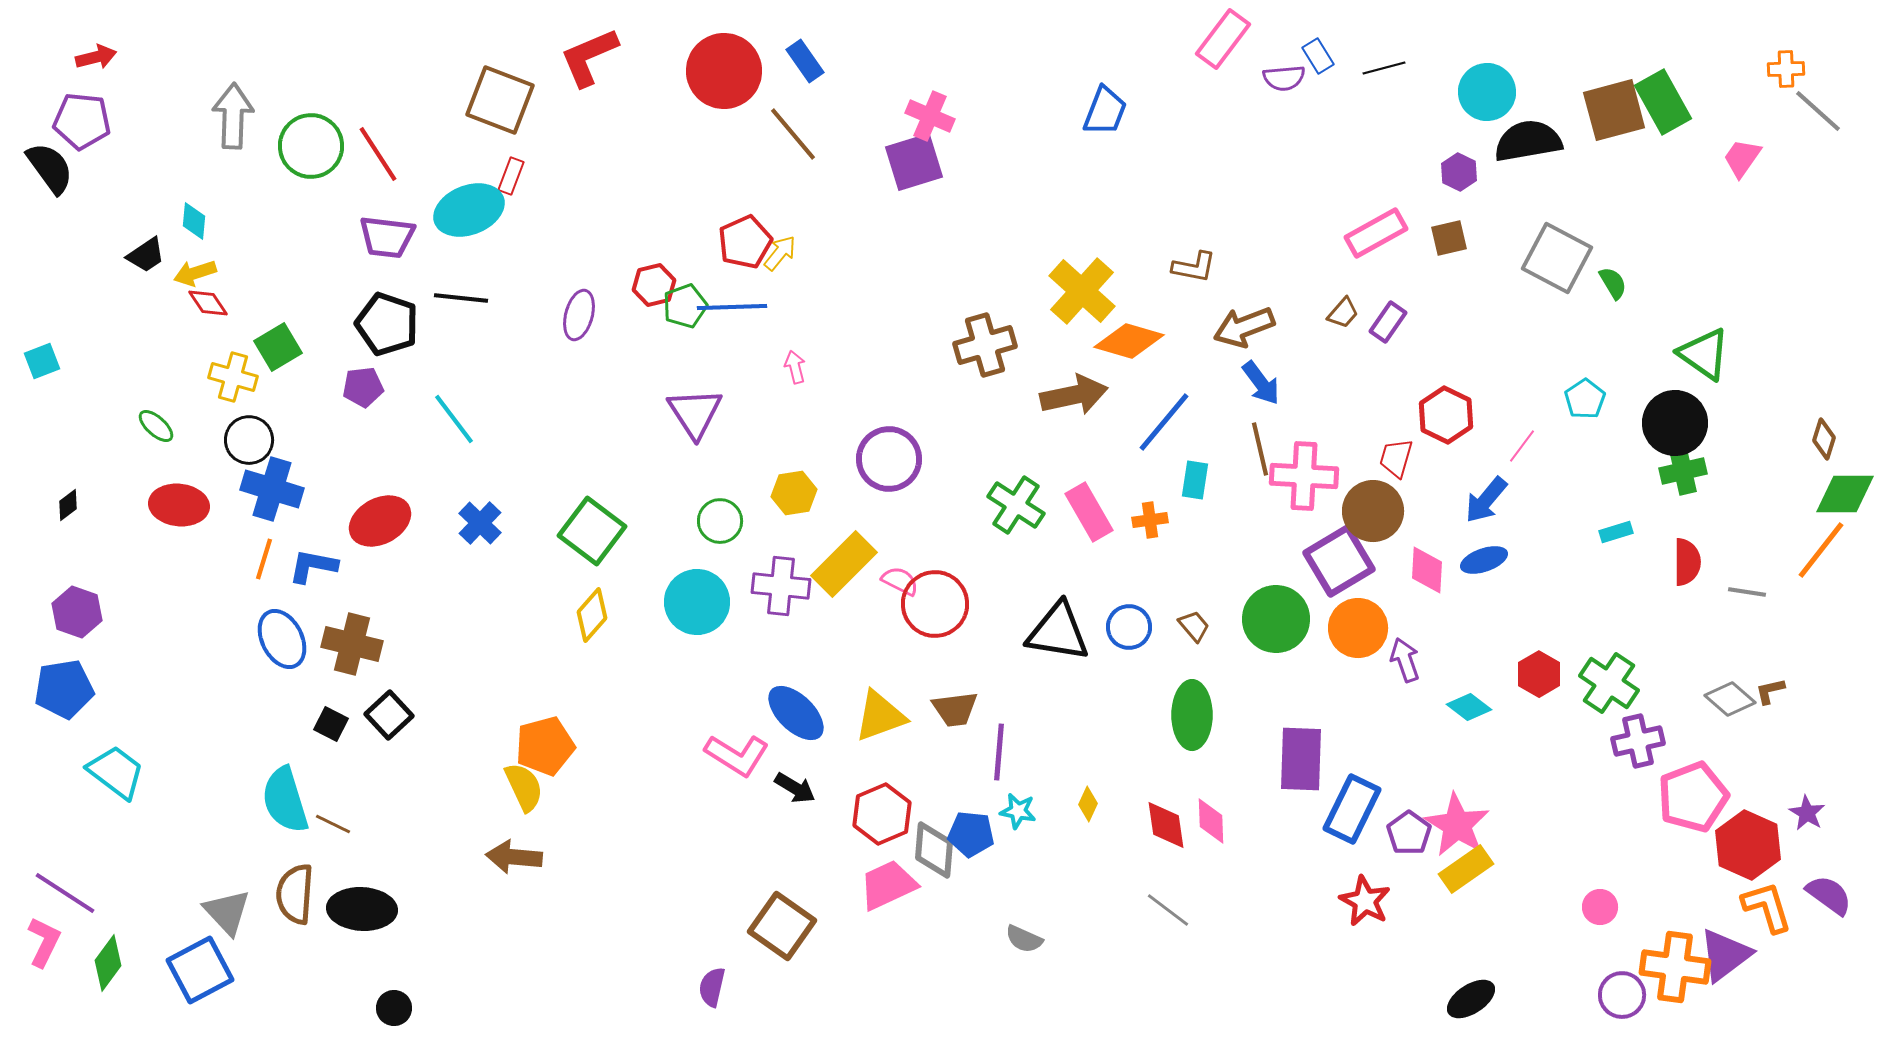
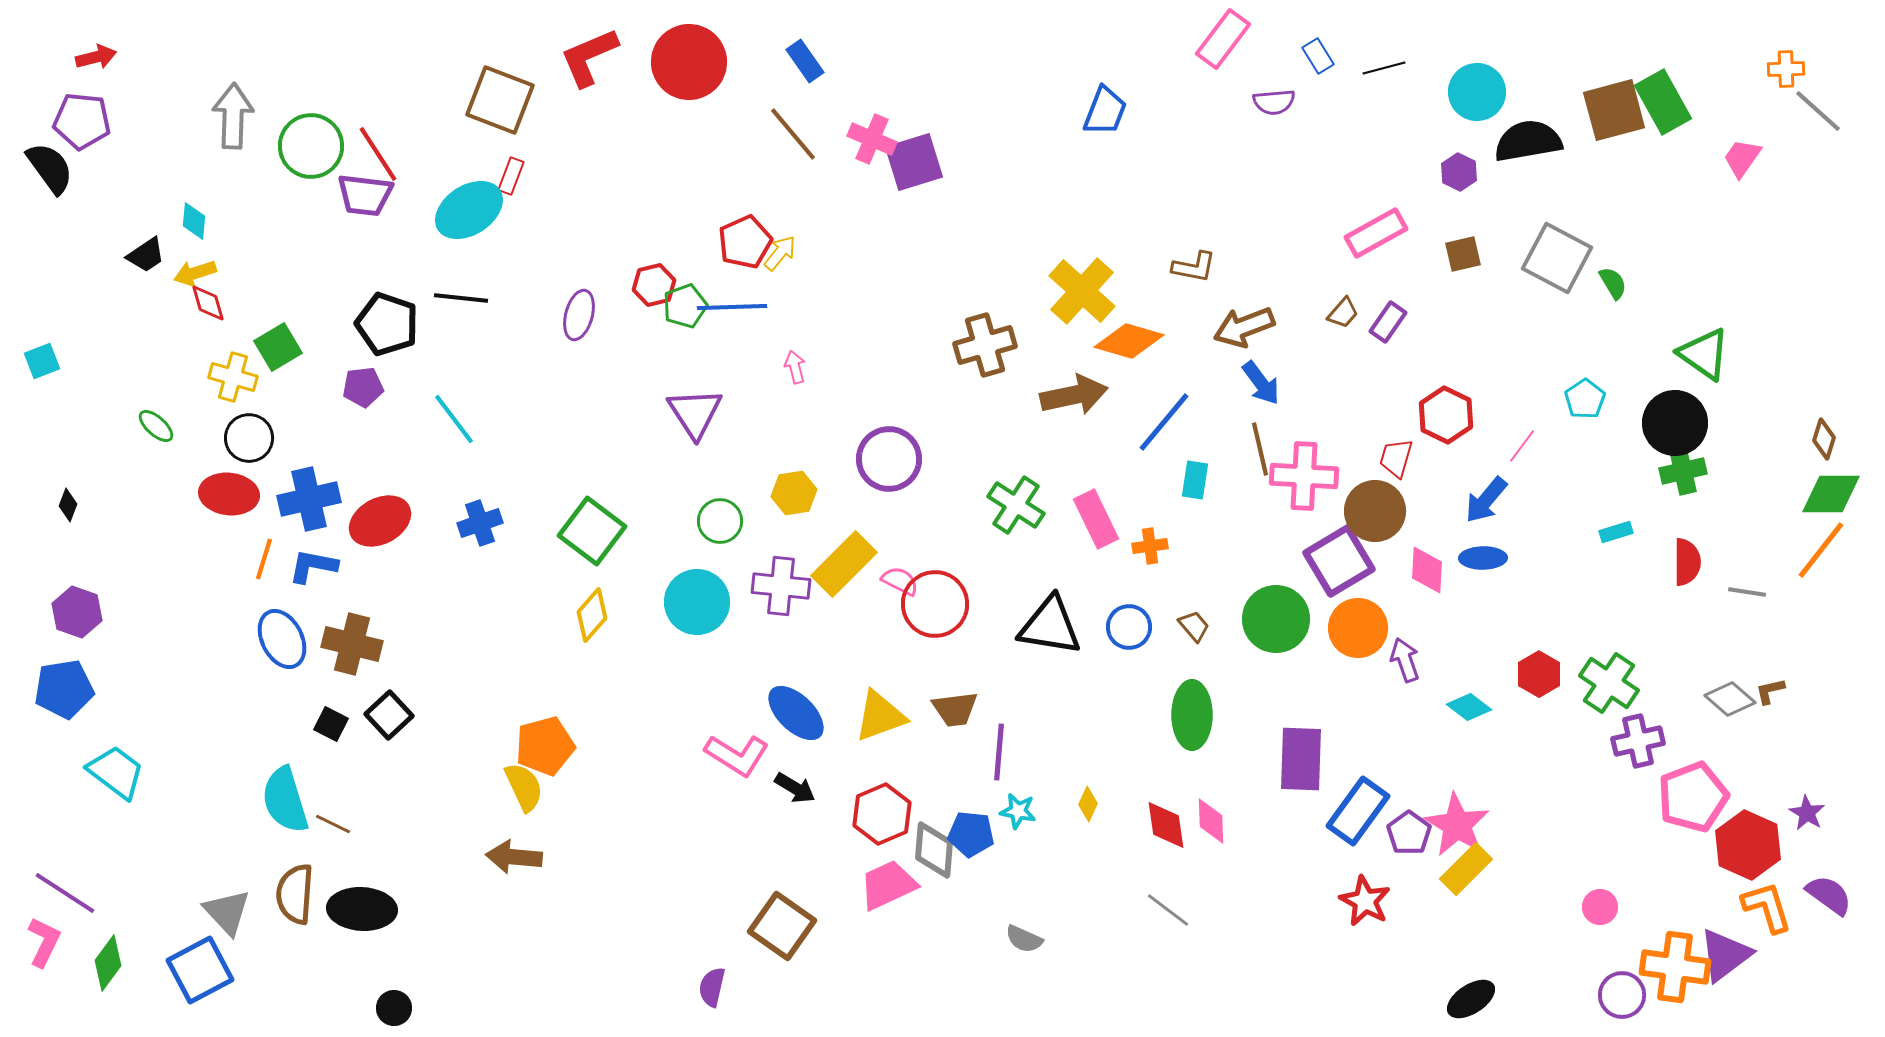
red circle at (724, 71): moved 35 px left, 9 px up
purple semicircle at (1284, 78): moved 10 px left, 24 px down
cyan circle at (1487, 92): moved 10 px left
pink cross at (930, 116): moved 58 px left, 23 px down
cyan ellipse at (469, 210): rotated 12 degrees counterclockwise
purple trapezoid at (387, 237): moved 22 px left, 42 px up
brown square at (1449, 238): moved 14 px right, 16 px down
red diamond at (208, 303): rotated 18 degrees clockwise
black circle at (249, 440): moved 2 px up
blue cross at (272, 489): moved 37 px right, 10 px down; rotated 30 degrees counterclockwise
green diamond at (1845, 494): moved 14 px left
black diamond at (68, 505): rotated 32 degrees counterclockwise
red ellipse at (179, 505): moved 50 px right, 11 px up
brown circle at (1373, 511): moved 2 px right
pink rectangle at (1089, 512): moved 7 px right, 7 px down; rotated 4 degrees clockwise
orange cross at (1150, 520): moved 26 px down
blue cross at (480, 523): rotated 27 degrees clockwise
blue ellipse at (1484, 560): moved 1 px left, 2 px up; rotated 18 degrees clockwise
black triangle at (1058, 632): moved 8 px left, 6 px up
blue rectangle at (1352, 809): moved 6 px right, 2 px down; rotated 10 degrees clockwise
yellow rectangle at (1466, 869): rotated 10 degrees counterclockwise
